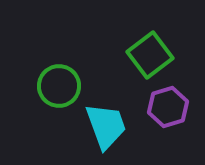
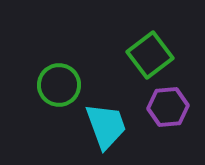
green circle: moved 1 px up
purple hexagon: rotated 12 degrees clockwise
